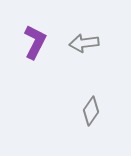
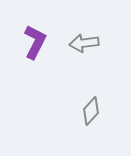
gray diamond: rotated 8 degrees clockwise
